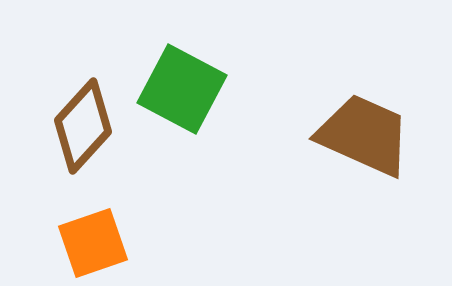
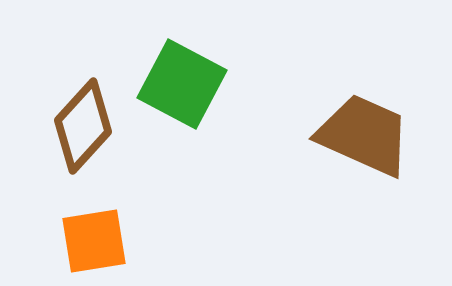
green square: moved 5 px up
orange square: moved 1 px right, 2 px up; rotated 10 degrees clockwise
